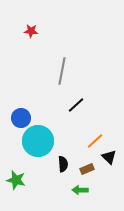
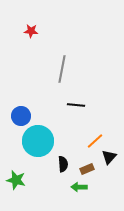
gray line: moved 2 px up
black line: rotated 48 degrees clockwise
blue circle: moved 2 px up
black triangle: rotated 28 degrees clockwise
green arrow: moved 1 px left, 3 px up
